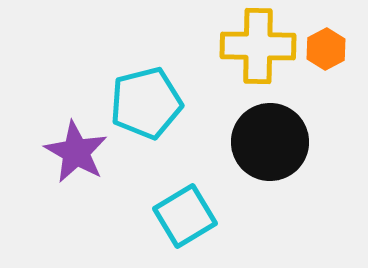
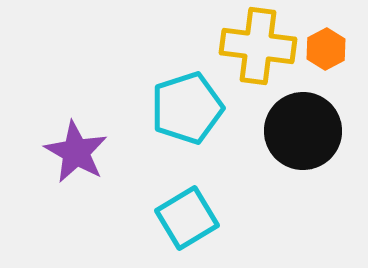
yellow cross: rotated 6 degrees clockwise
cyan pentagon: moved 41 px right, 5 px down; rotated 4 degrees counterclockwise
black circle: moved 33 px right, 11 px up
cyan square: moved 2 px right, 2 px down
